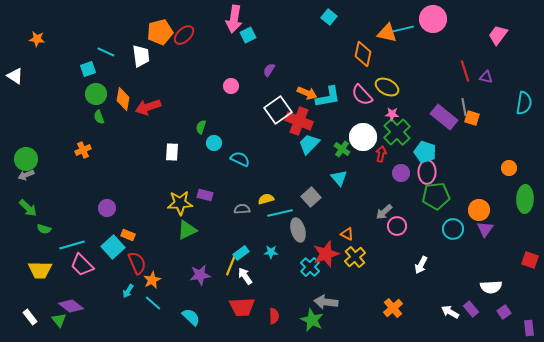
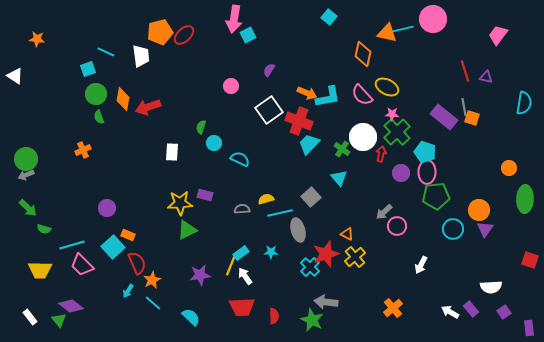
white square at (278, 110): moved 9 px left
